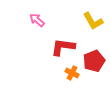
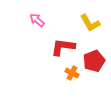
yellow L-shape: moved 3 px left, 2 px down
